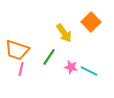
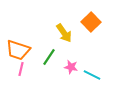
orange trapezoid: moved 1 px right
cyan line: moved 3 px right, 4 px down
